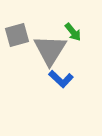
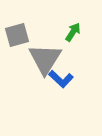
green arrow: rotated 108 degrees counterclockwise
gray triangle: moved 5 px left, 9 px down
